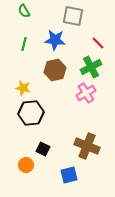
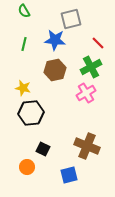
gray square: moved 2 px left, 3 px down; rotated 25 degrees counterclockwise
orange circle: moved 1 px right, 2 px down
